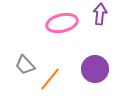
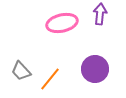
gray trapezoid: moved 4 px left, 6 px down
